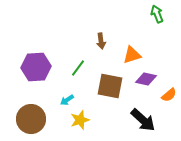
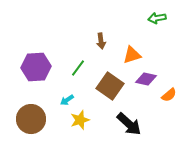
green arrow: moved 4 px down; rotated 78 degrees counterclockwise
brown square: rotated 24 degrees clockwise
black arrow: moved 14 px left, 4 px down
